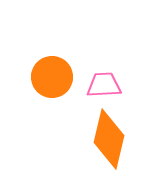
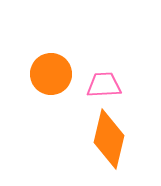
orange circle: moved 1 px left, 3 px up
